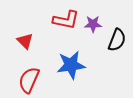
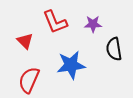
red L-shape: moved 11 px left, 2 px down; rotated 56 degrees clockwise
black semicircle: moved 3 px left, 9 px down; rotated 150 degrees clockwise
